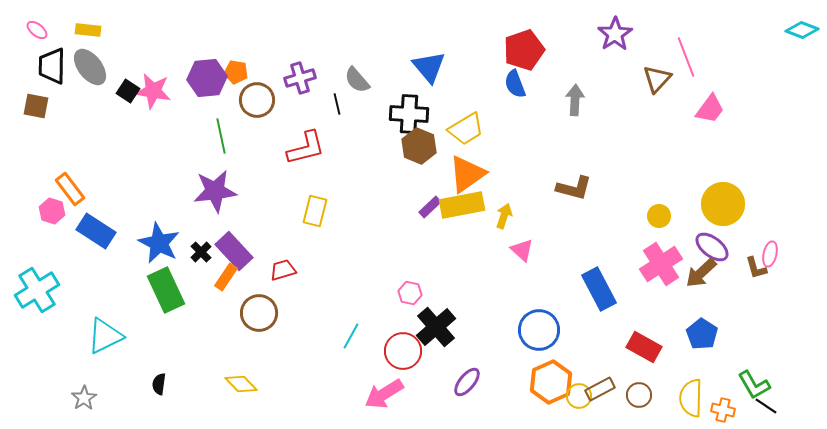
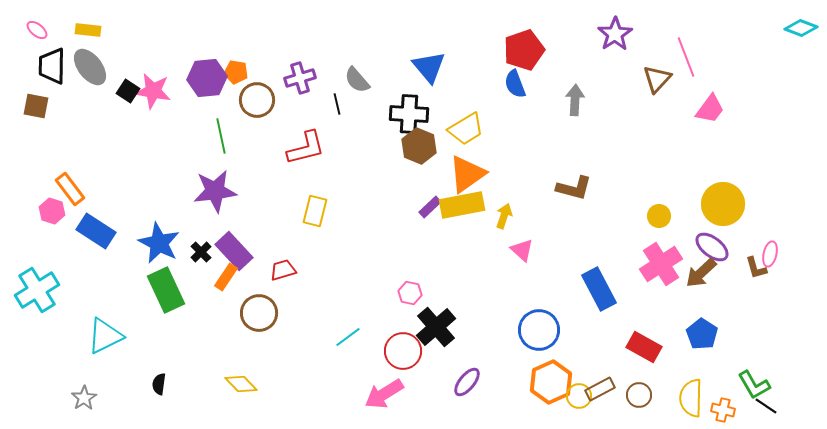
cyan diamond at (802, 30): moved 1 px left, 2 px up
cyan line at (351, 336): moved 3 px left, 1 px down; rotated 24 degrees clockwise
